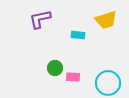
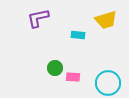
purple L-shape: moved 2 px left, 1 px up
